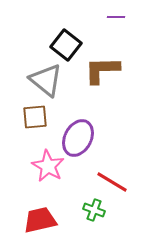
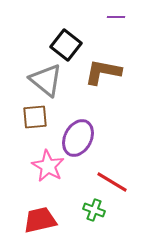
brown L-shape: moved 1 px right, 2 px down; rotated 12 degrees clockwise
